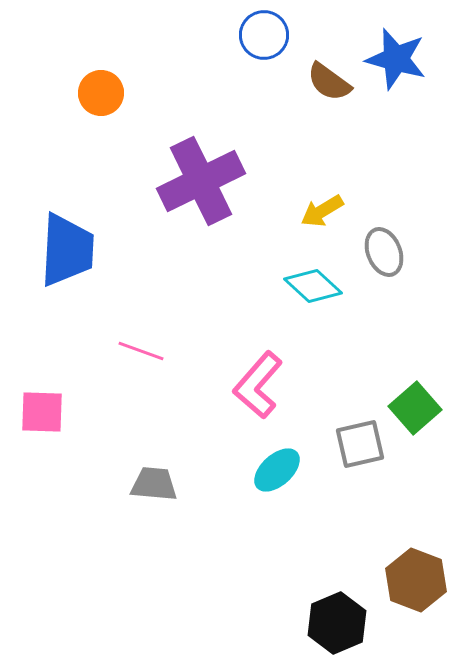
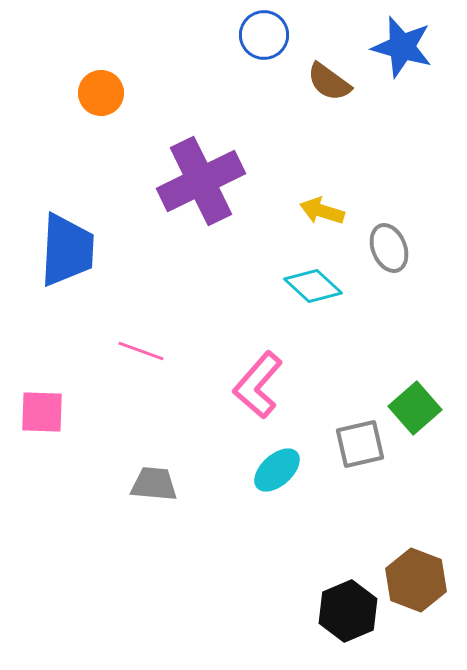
blue star: moved 6 px right, 12 px up
yellow arrow: rotated 48 degrees clockwise
gray ellipse: moved 5 px right, 4 px up
black hexagon: moved 11 px right, 12 px up
